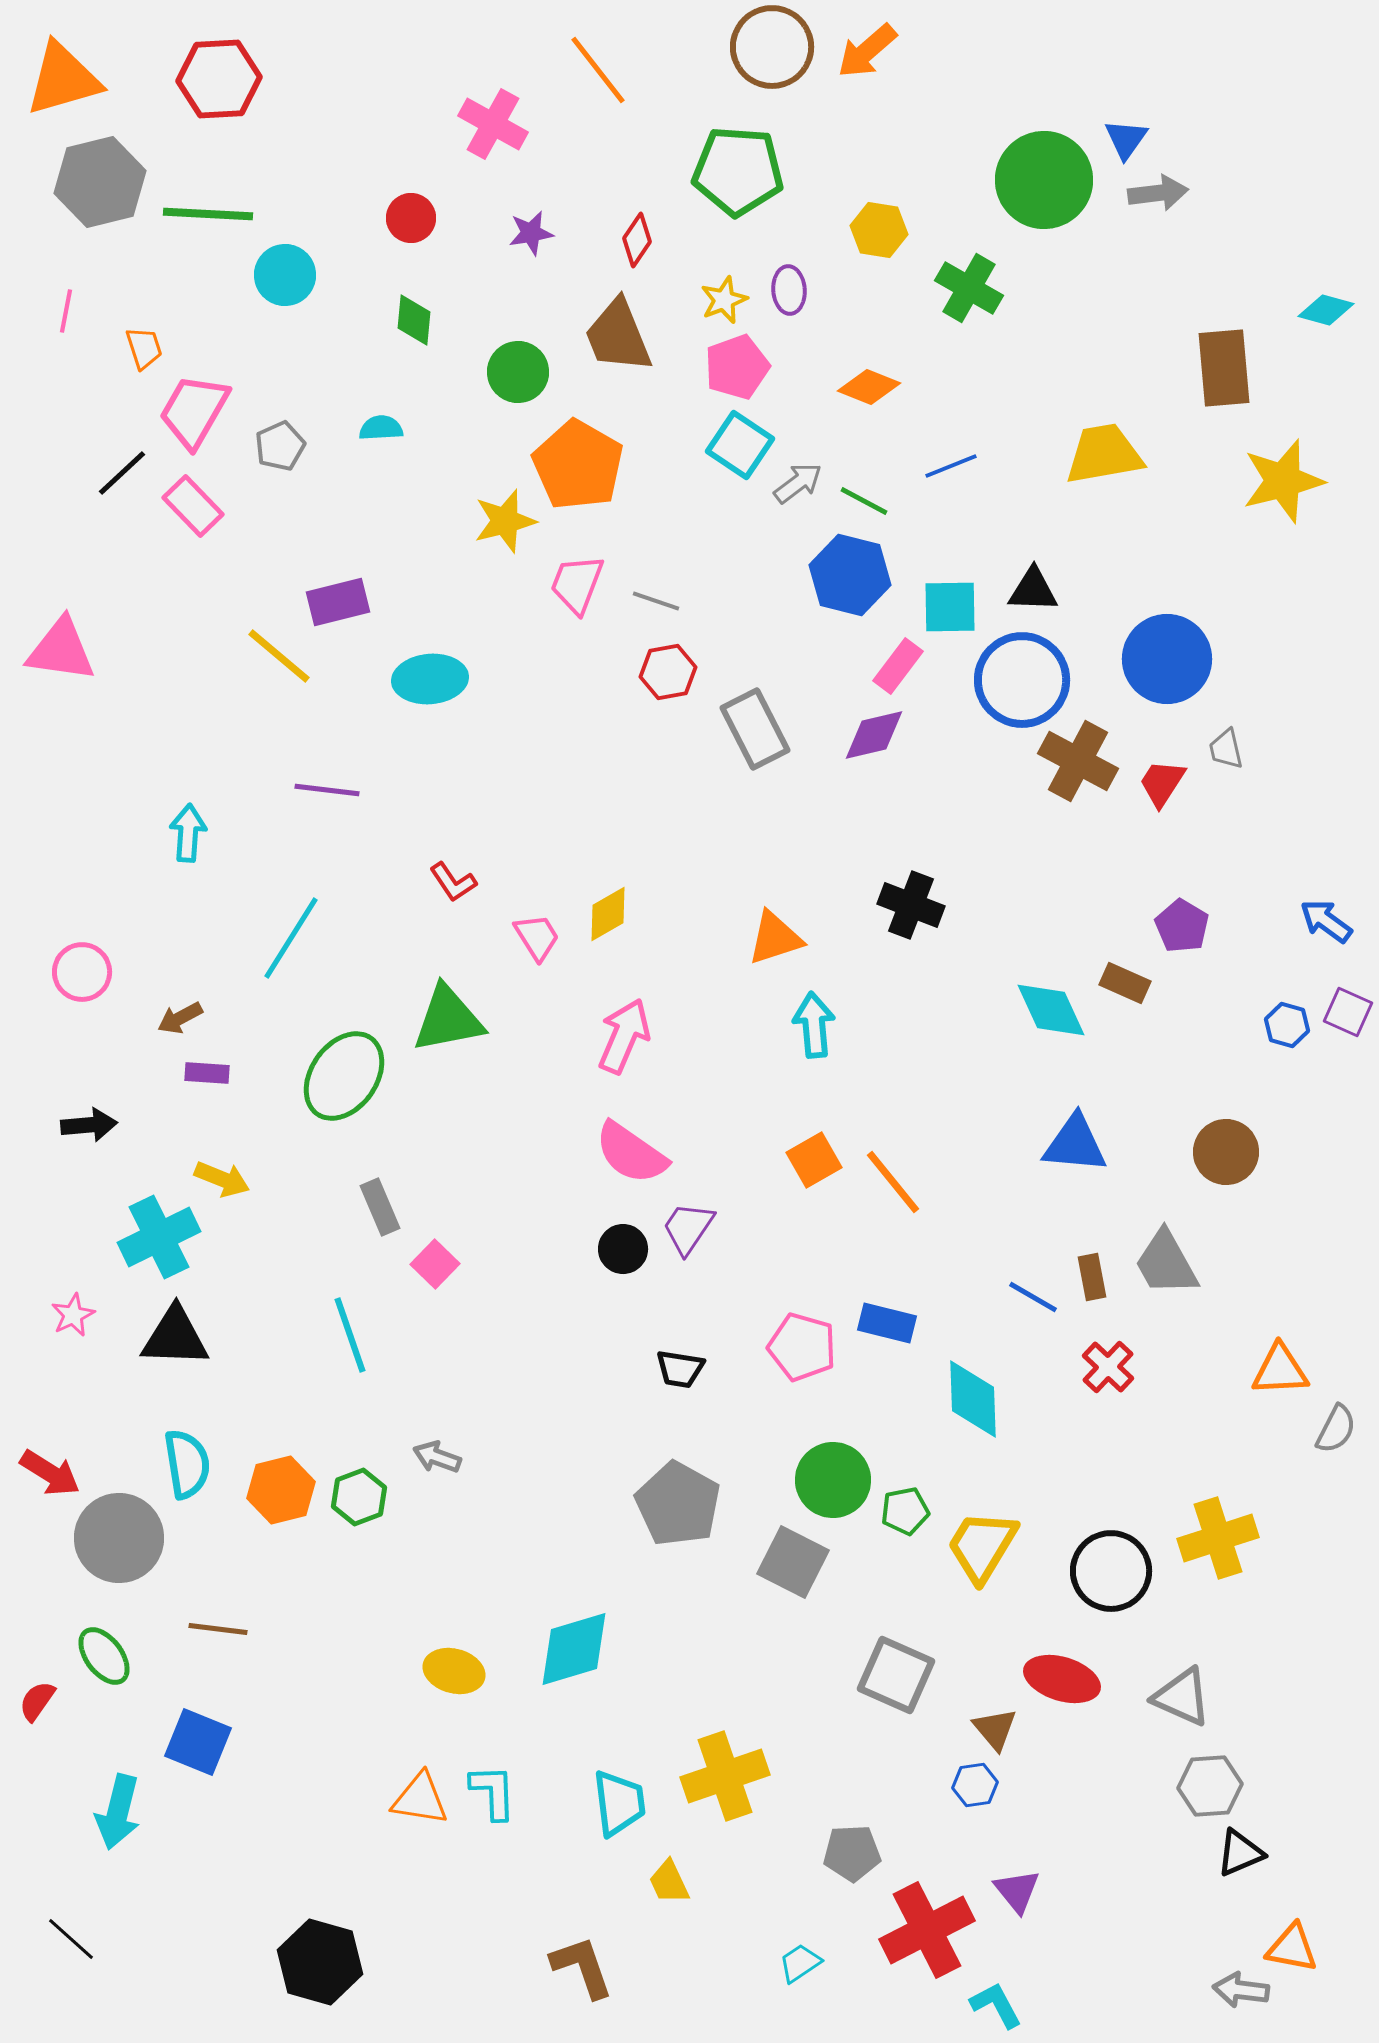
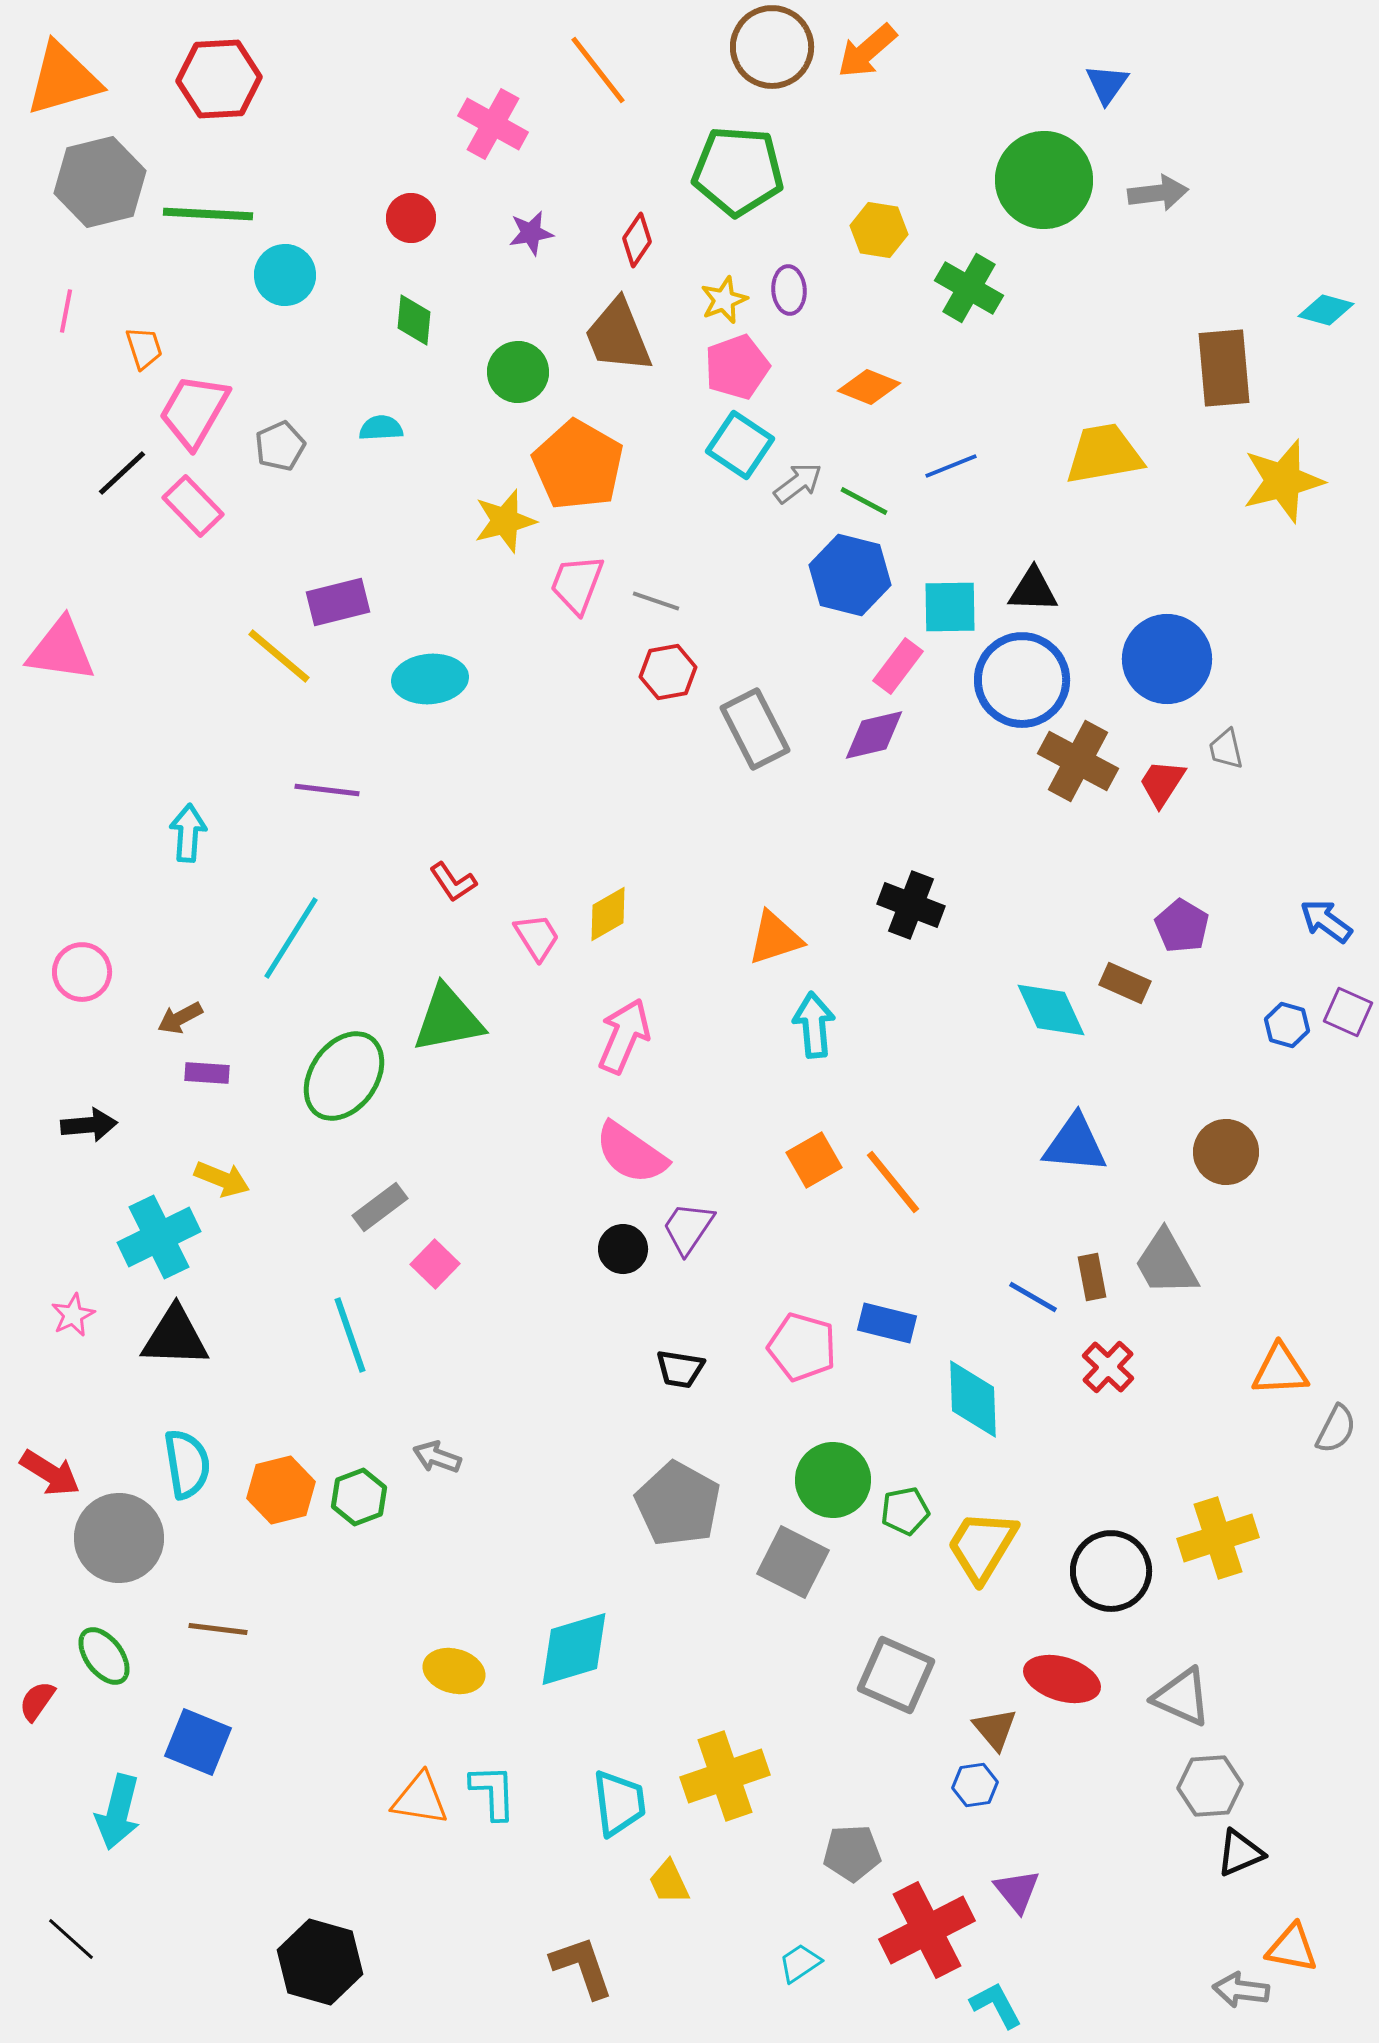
blue triangle at (1126, 139): moved 19 px left, 55 px up
gray rectangle at (380, 1207): rotated 76 degrees clockwise
